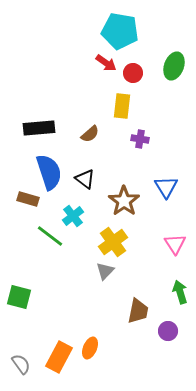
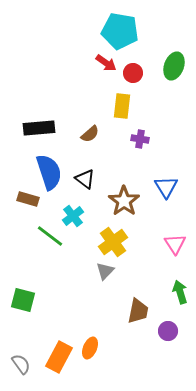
green square: moved 4 px right, 3 px down
